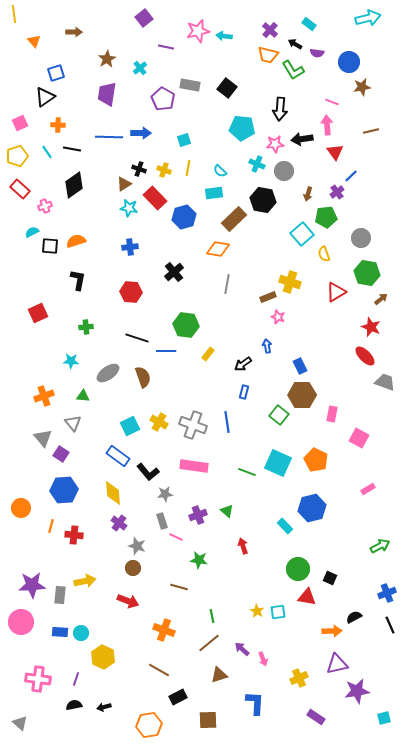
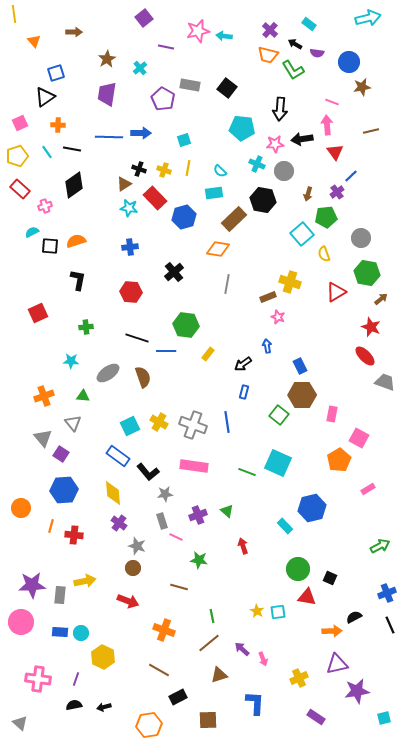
orange pentagon at (316, 460): moved 23 px right; rotated 15 degrees clockwise
